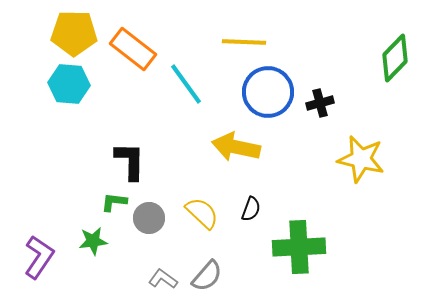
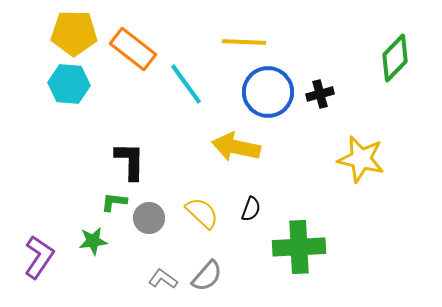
black cross: moved 9 px up
